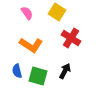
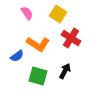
yellow square: moved 1 px right, 2 px down
orange L-shape: moved 7 px right, 1 px up
blue semicircle: moved 15 px up; rotated 112 degrees counterclockwise
